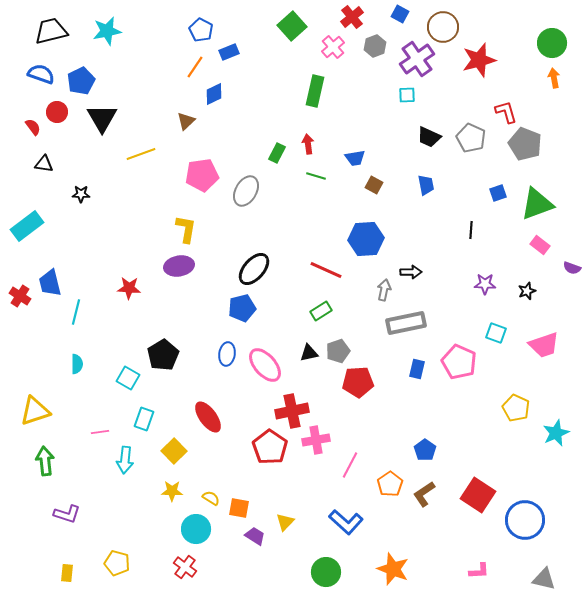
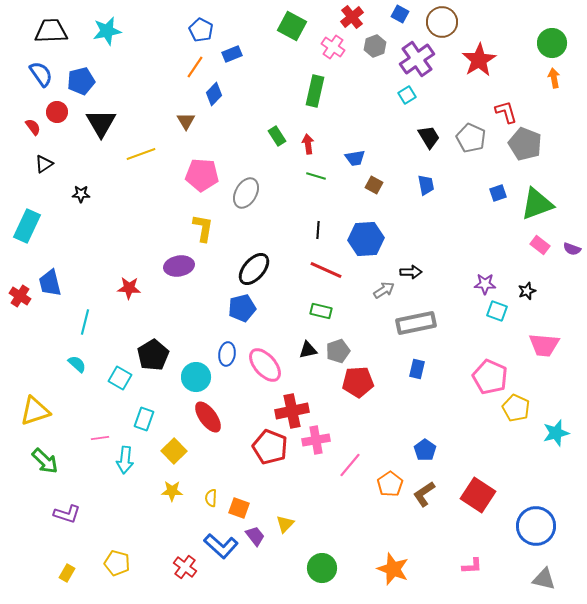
green square at (292, 26): rotated 20 degrees counterclockwise
brown circle at (443, 27): moved 1 px left, 5 px up
black trapezoid at (51, 31): rotated 12 degrees clockwise
pink cross at (333, 47): rotated 15 degrees counterclockwise
blue rectangle at (229, 52): moved 3 px right, 2 px down
red star at (479, 60): rotated 16 degrees counterclockwise
blue semicircle at (41, 74): rotated 36 degrees clockwise
blue pentagon at (81, 81): rotated 12 degrees clockwise
blue diamond at (214, 94): rotated 20 degrees counterclockwise
cyan square at (407, 95): rotated 30 degrees counterclockwise
black triangle at (102, 118): moved 1 px left, 5 px down
brown triangle at (186, 121): rotated 18 degrees counterclockwise
black trapezoid at (429, 137): rotated 145 degrees counterclockwise
green rectangle at (277, 153): moved 17 px up; rotated 60 degrees counterclockwise
black triangle at (44, 164): rotated 42 degrees counterclockwise
pink pentagon at (202, 175): rotated 12 degrees clockwise
gray ellipse at (246, 191): moved 2 px down
cyan rectangle at (27, 226): rotated 28 degrees counterclockwise
yellow L-shape at (186, 229): moved 17 px right, 1 px up
black line at (471, 230): moved 153 px left
purple semicircle at (572, 268): moved 19 px up
gray arrow at (384, 290): rotated 45 degrees clockwise
green rectangle at (321, 311): rotated 45 degrees clockwise
cyan line at (76, 312): moved 9 px right, 10 px down
gray rectangle at (406, 323): moved 10 px right
cyan square at (496, 333): moved 1 px right, 22 px up
pink trapezoid at (544, 345): rotated 24 degrees clockwise
black triangle at (309, 353): moved 1 px left, 3 px up
black pentagon at (163, 355): moved 10 px left
pink pentagon at (459, 362): moved 31 px right, 15 px down
cyan semicircle at (77, 364): rotated 48 degrees counterclockwise
cyan square at (128, 378): moved 8 px left
pink line at (100, 432): moved 6 px down
cyan star at (556, 433): rotated 8 degrees clockwise
red pentagon at (270, 447): rotated 12 degrees counterclockwise
green arrow at (45, 461): rotated 140 degrees clockwise
pink line at (350, 465): rotated 12 degrees clockwise
yellow semicircle at (211, 498): rotated 120 degrees counterclockwise
orange square at (239, 508): rotated 10 degrees clockwise
blue circle at (525, 520): moved 11 px right, 6 px down
yellow triangle at (285, 522): moved 2 px down
blue L-shape at (346, 522): moved 125 px left, 24 px down
cyan circle at (196, 529): moved 152 px up
purple trapezoid at (255, 536): rotated 20 degrees clockwise
pink L-shape at (479, 571): moved 7 px left, 5 px up
green circle at (326, 572): moved 4 px left, 4 px up
yellow rectangle at (67, 573): rotated 24 degrees clockwise
